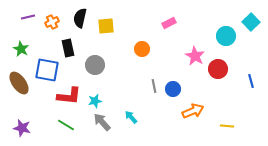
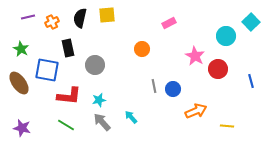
yellow square: moved 1 px right, 11 px up
cyan star: moved 4 px right, 1 px up
orange arrow: moved 3 px right
